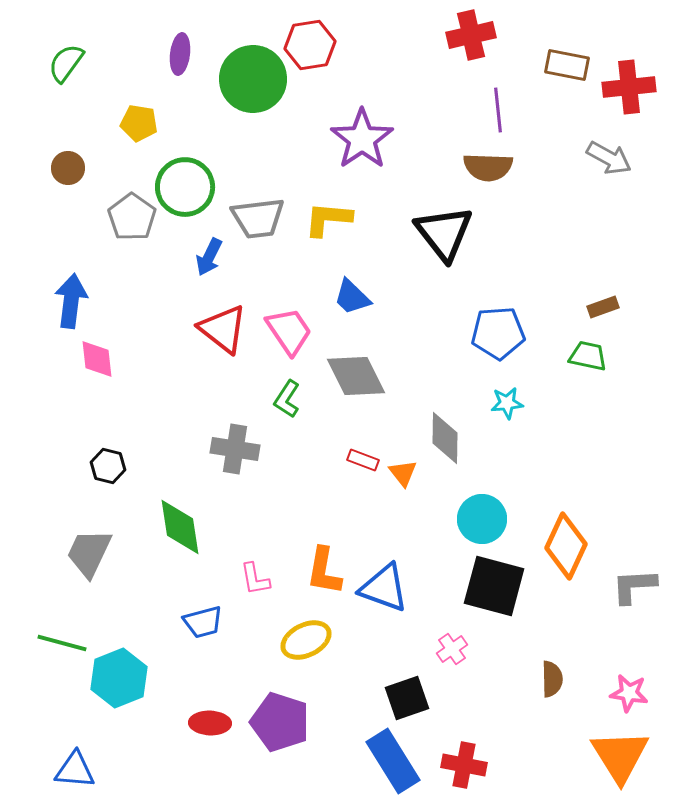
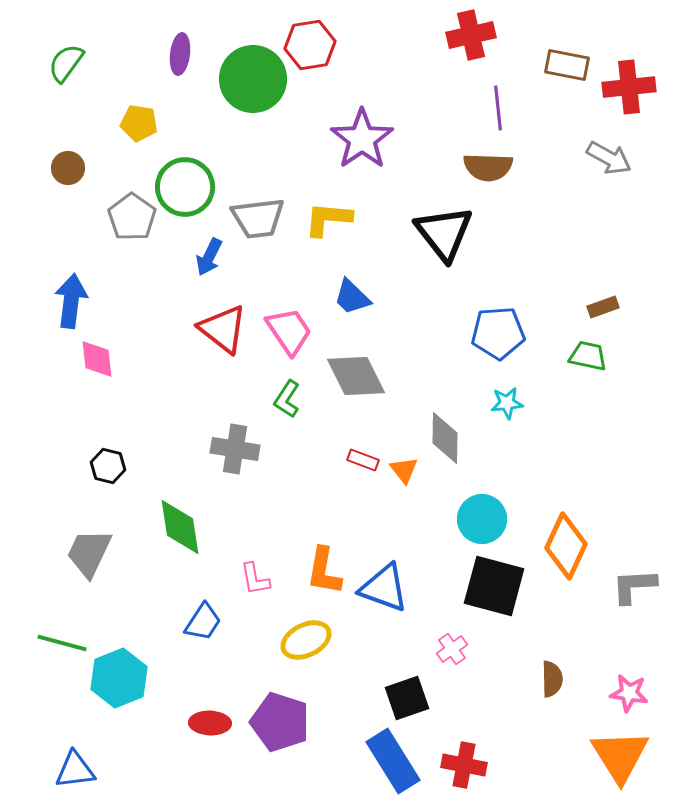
purple line at (498, 110): moved 2 px up
orange triangle at (403, 473): moved 1 px right, 3 px up
blue trapezoid at (203, 622): rotated 42 degrees counterclockwise
blue triangle at (75, 770): rotated 12 degrees counterclockwise
